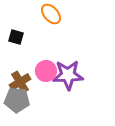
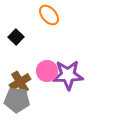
orange ellipse: moved 2 px left, 1 px down
black square: rotated 28 degrees clockwise
pink circle: moved 1 px right
